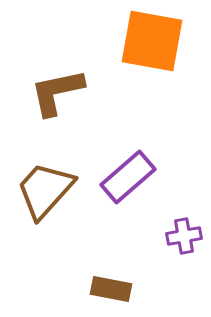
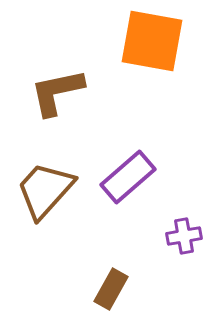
brown rectangle: rotated 72 degrees counterclockwise
